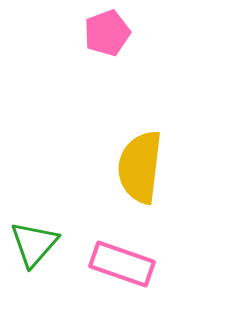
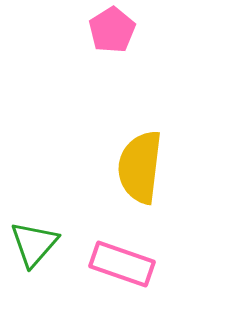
pink pentagon: moved 5 px right, 3 px up; rotated 12 degrees counterclockwise
